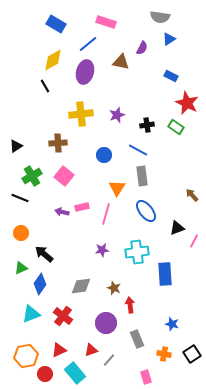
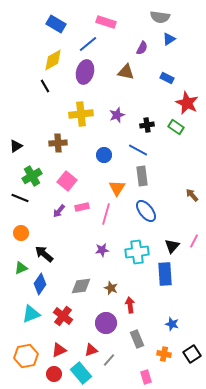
brown triangle at (121, 62): moved 5 px right, 10 px down
blue rectangle at (171, 76): moved 4 px left, 2 px down
pink square at (64, 176): moved 3 px right, 5 px down
purple arrow at (62, 212): moved 3 px left, 1 px up; rotated 64 degrees counterclockwise
black triangle at (177, 228): moved 5 px left, 18 px down; rotated 28 degrees counterclockwise
brown star at (114, 288): moved 3 px left
cyan rectangle at (75, 373): moved 6 px right
red circle at (45, 374): moved 9 px right
